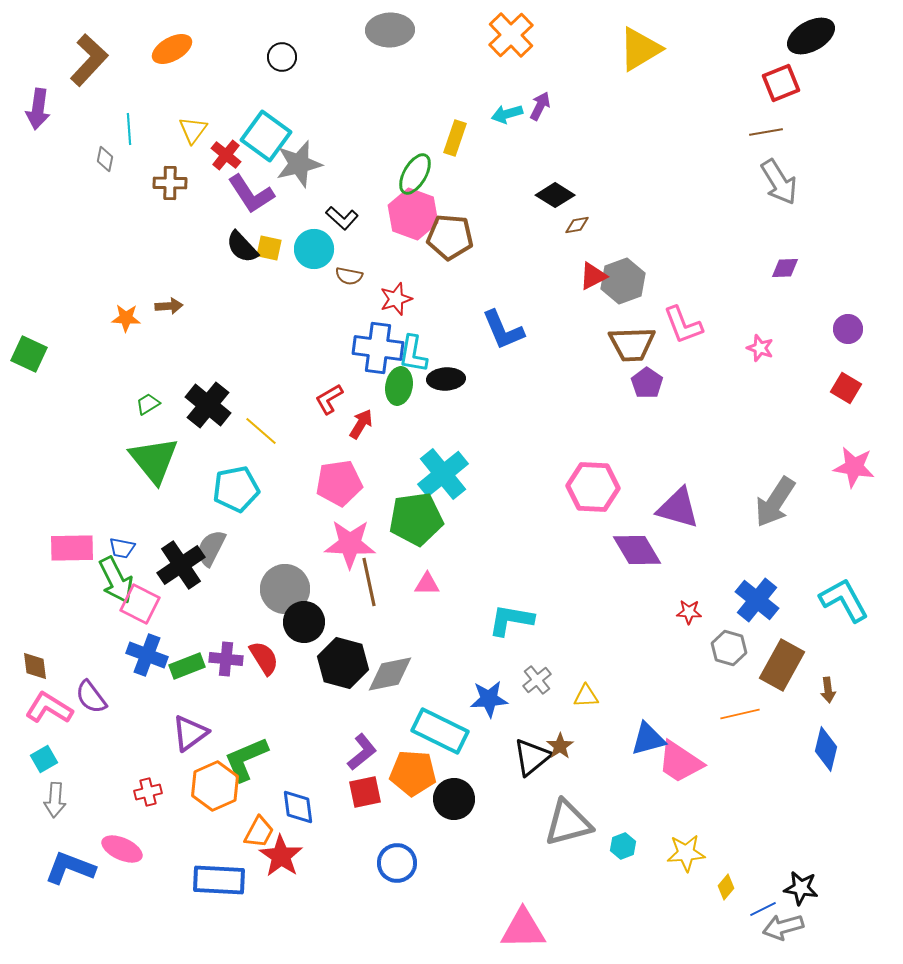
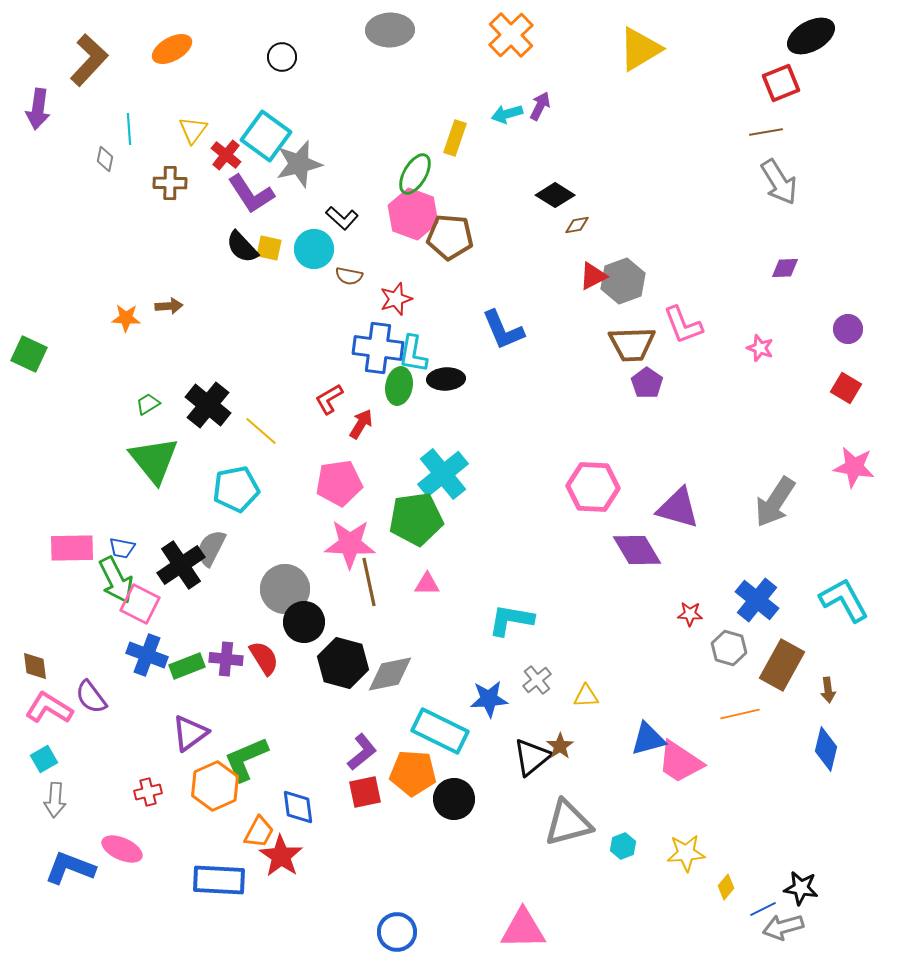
red star at (689, 612): moved 1 px right, 2 px down
blue circle at (397, 863): moved 69 px down
